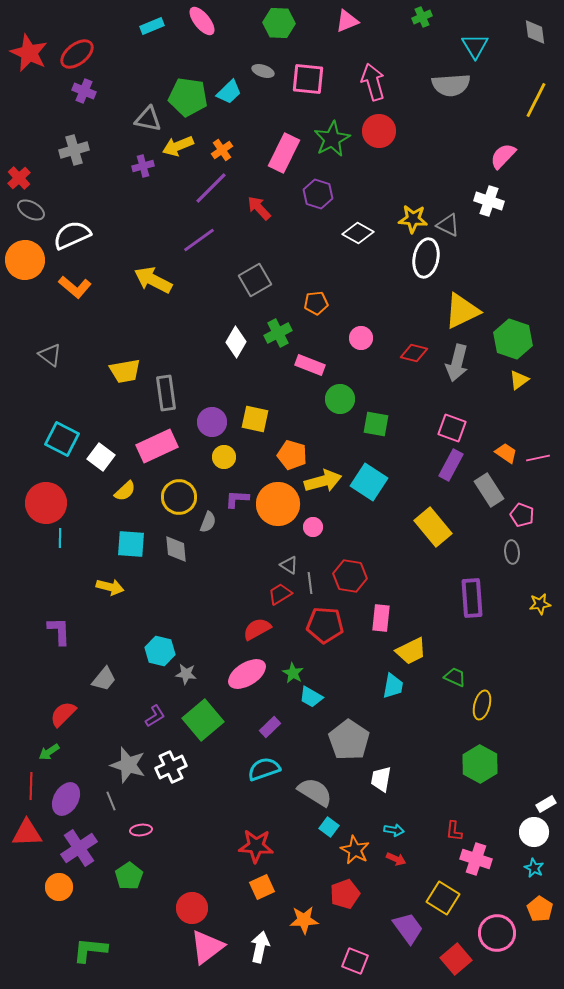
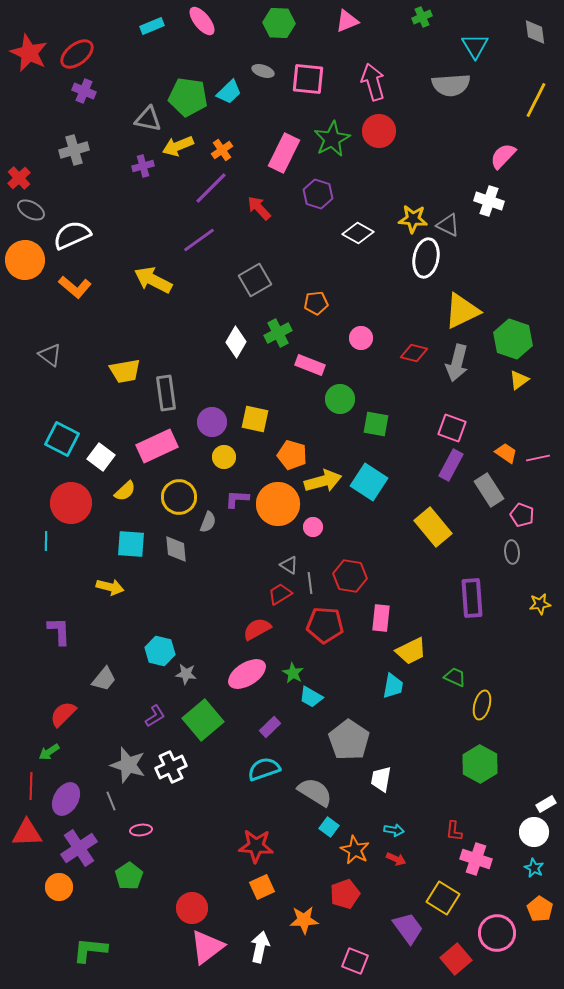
red circle at (46, 503): moved 25 px right
cyan line at (60, 538): moved 14 px left, 3 px down
